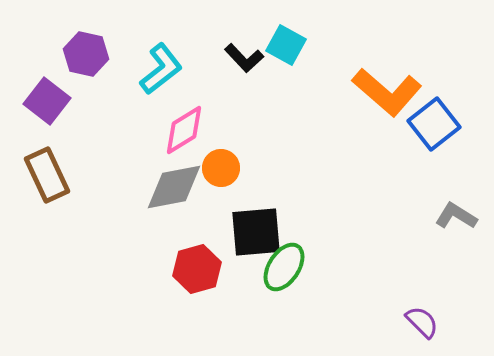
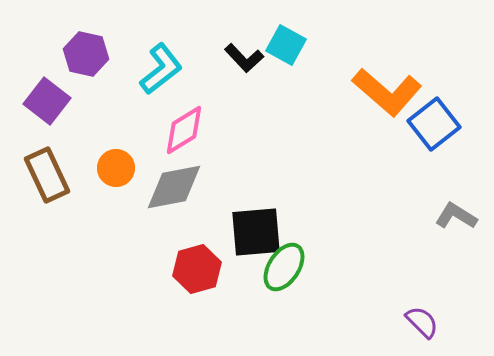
orange circle: moved 105 px left
